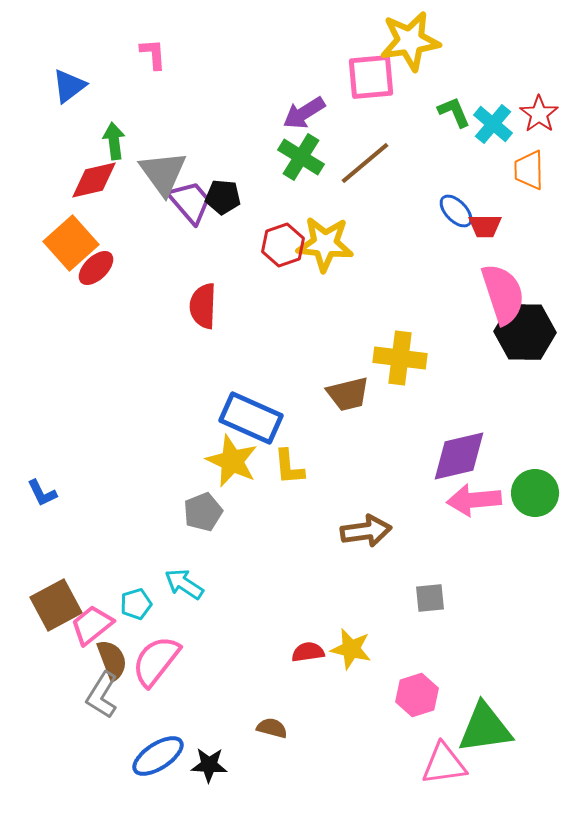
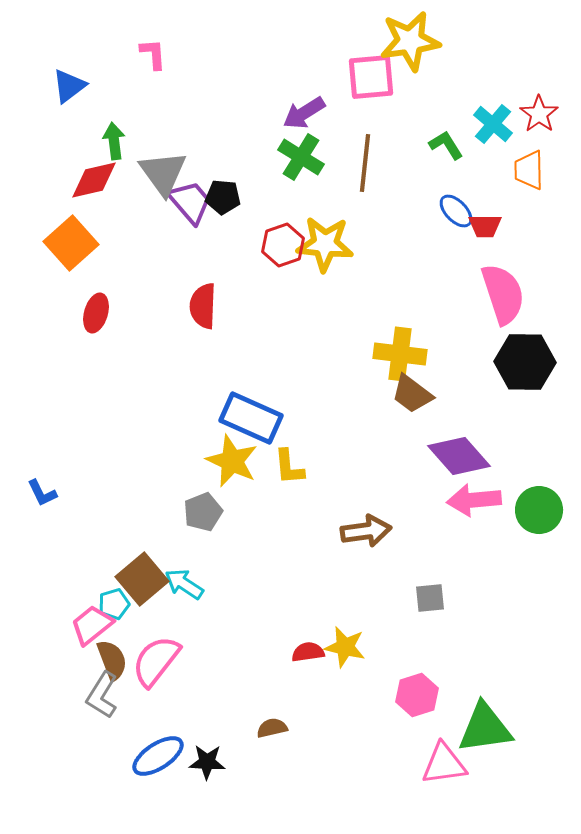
green L-shape at (454, 112): moved 8 px left, 33 px down; rotated 9 degrees counterclockwise
brown line at (365, 163): rotated 44 degrees counterclockwise
red ellipse at (96, 268): moved 45 px down; rotated 30 degrees counterclockwise
black hexagon at (525, 332): moved 30 px down
yellow cross at (400, 358): moved 4 px up
brown trapezoid at (348, 394): moved 64 px right; rotated 51 degrees clockwise
purple diamond at (459, 456): rotated 62 degrees clockwise
green circle at (535, 493): moved 4 px right, 17 px down
cyan pentagon at (136, 604): moved 22 px left
brown square at (56, 605): moved 86 px right, 26 px up; rotated 12 degrees counterclockwise
yellow star at (351, 649): moved 6 px left, 2 px up
brown semicircle at (272, 728): rotated 28 degrees counterclockwise
black star at (209, 765): moved 2 px left, 3 px up
